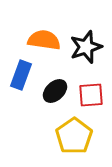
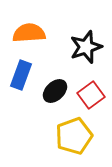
orange semicircle: moved 15 px left, 7 px up; rotated 12 degrees counterclockwise
red square: rotated 32 degrees counterclockwise
yellow pentagon: rotated 15 degrees clockwise
